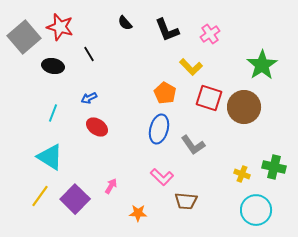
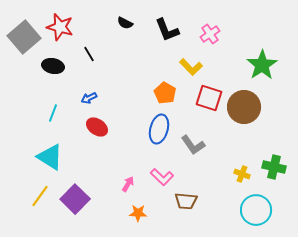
black semicircle: rotated 21 degrees counterclockwise
pink arrow: moved 17 px right, 2 px up
